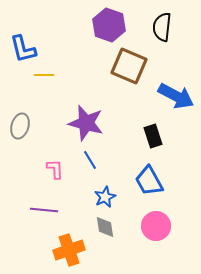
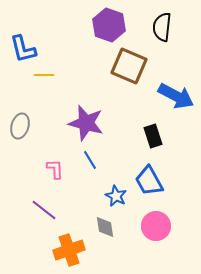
blue star: moved 11 px right, 1 px up; rotated 20 degrees counterclockwise
purple line: rotated 32 degrees clockwise
